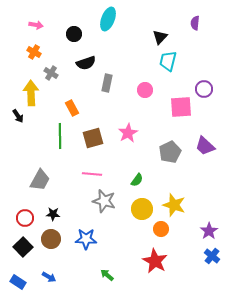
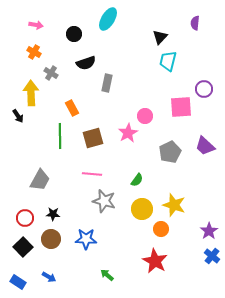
cyan ellipse: rotated 10 degrees clockwise
pink circle: moved 26 px down
